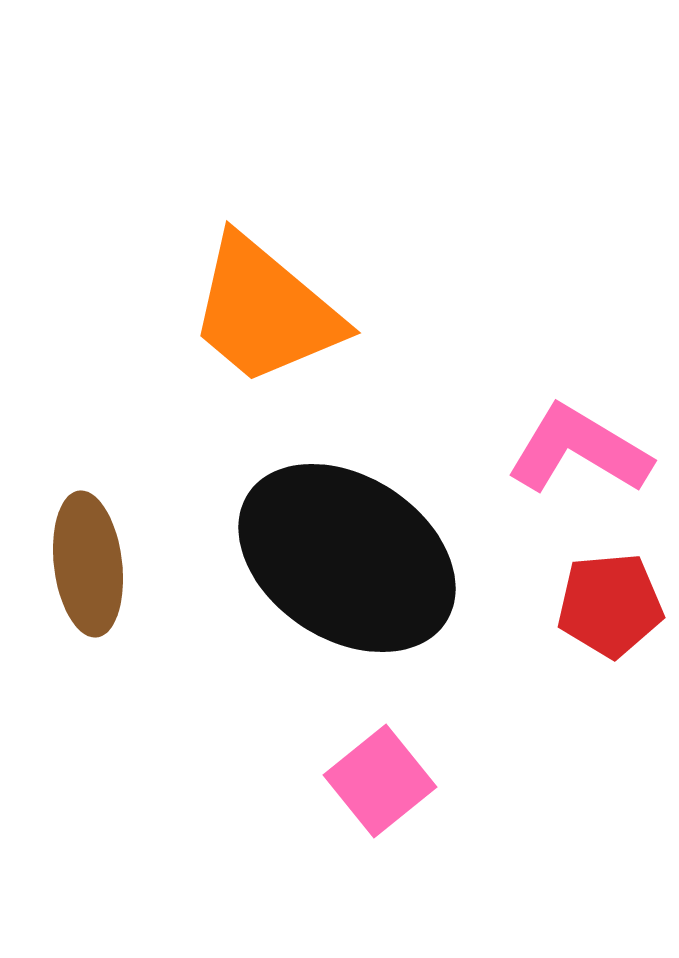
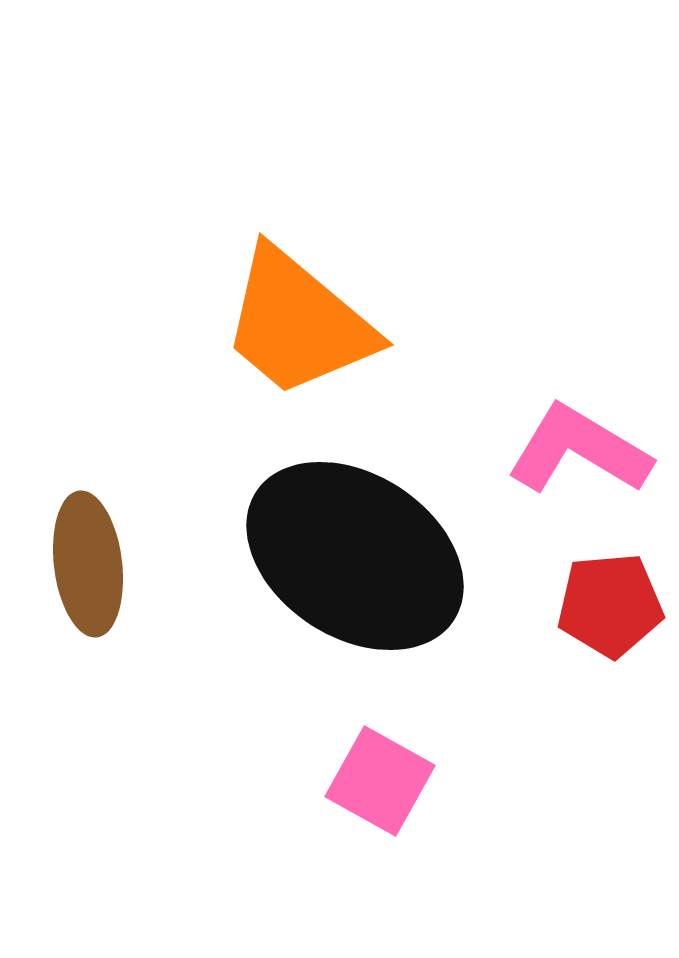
orange trapezoid: moved 33 px right, 12 px down
black ellipse: moved 8 px right, 2 px up
pink square: rotated 22 degrees counterclockwise
